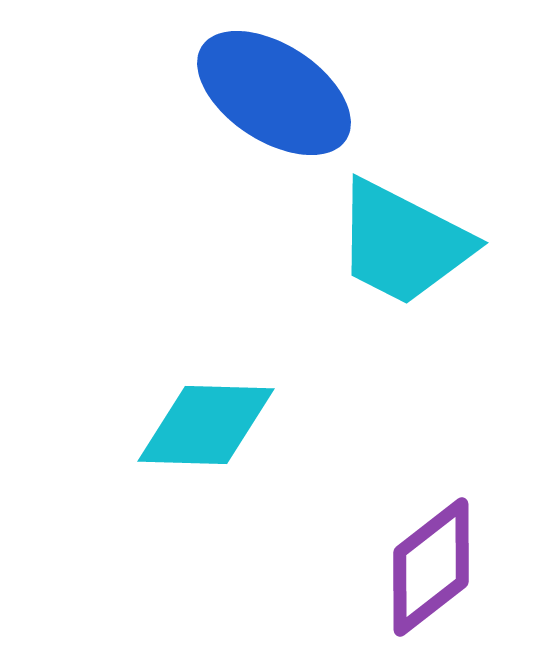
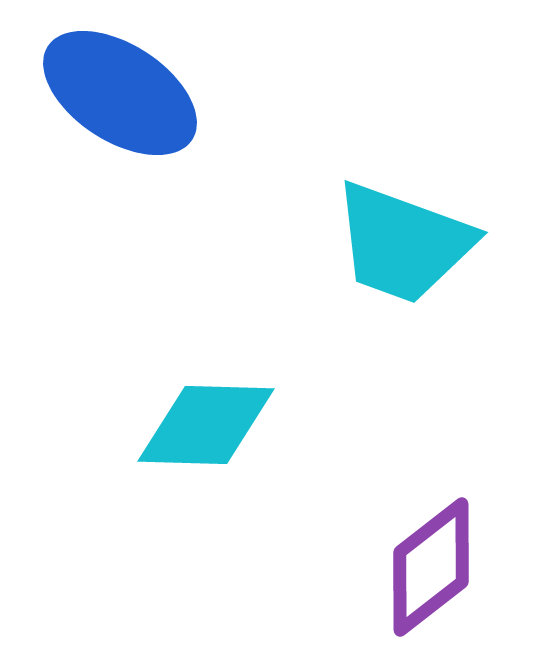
blue ellipse: moved 154 px left
cyan trapezoid: rotated 7 degrees counterclockwise
